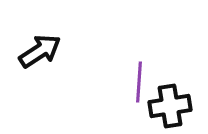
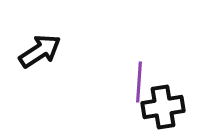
black cross: moved 7 px left, 1 px down
